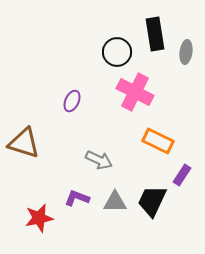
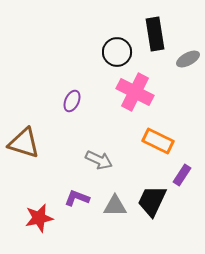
gray ellipse: moved 2 px right, 7 px down; rotated 55 degrees clockwise
gray triangle: moved 4 px down
